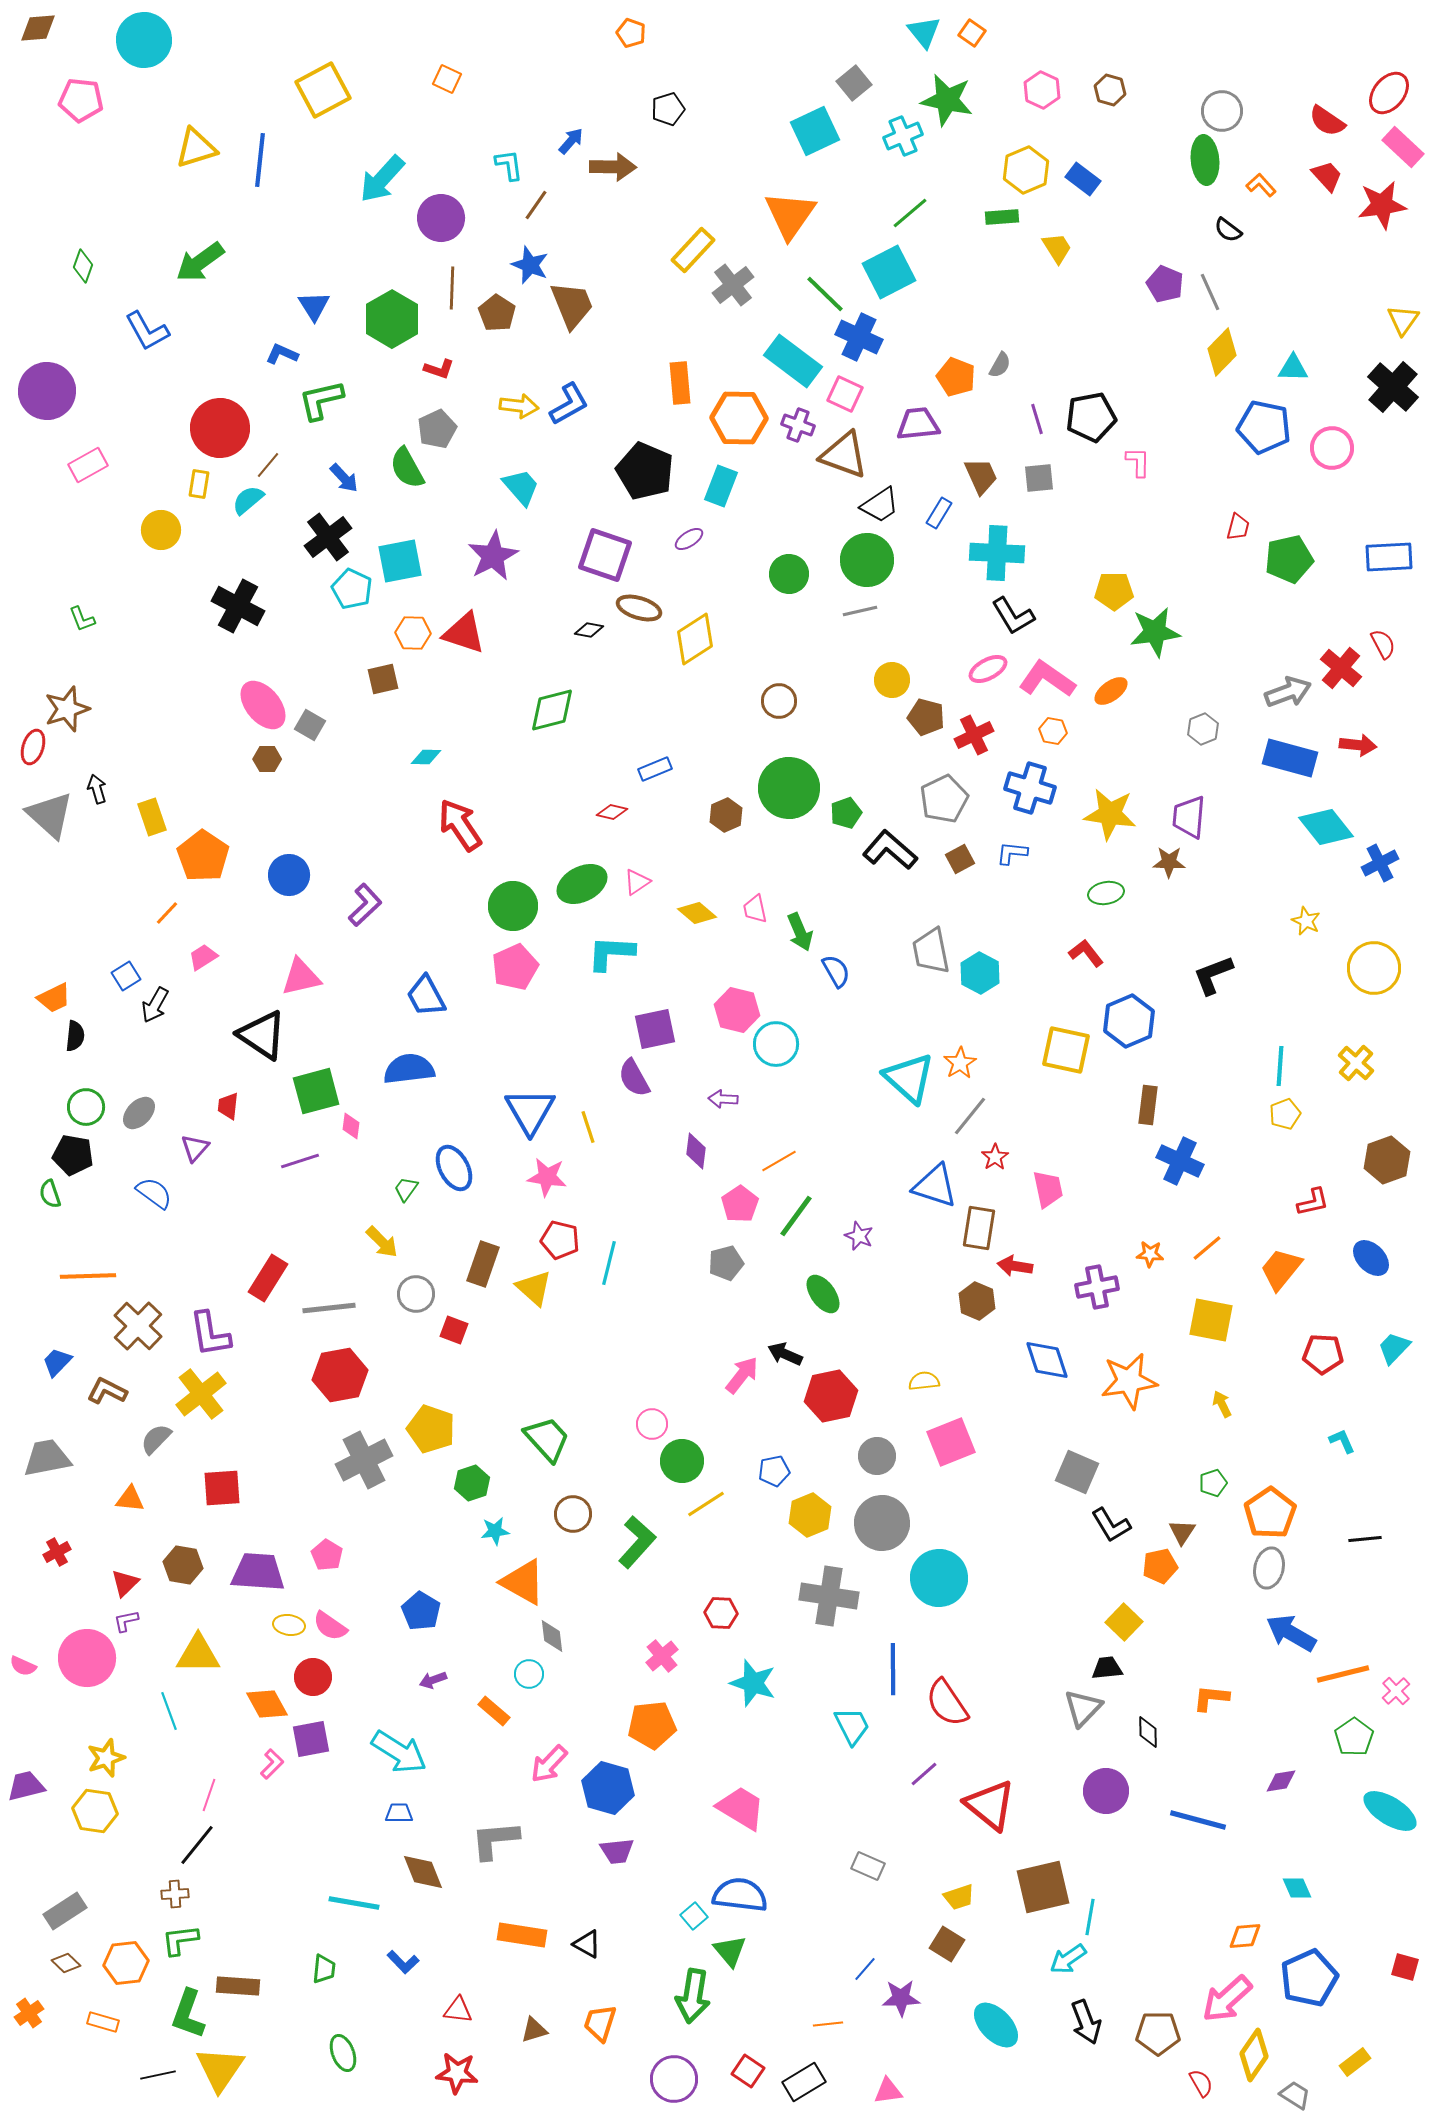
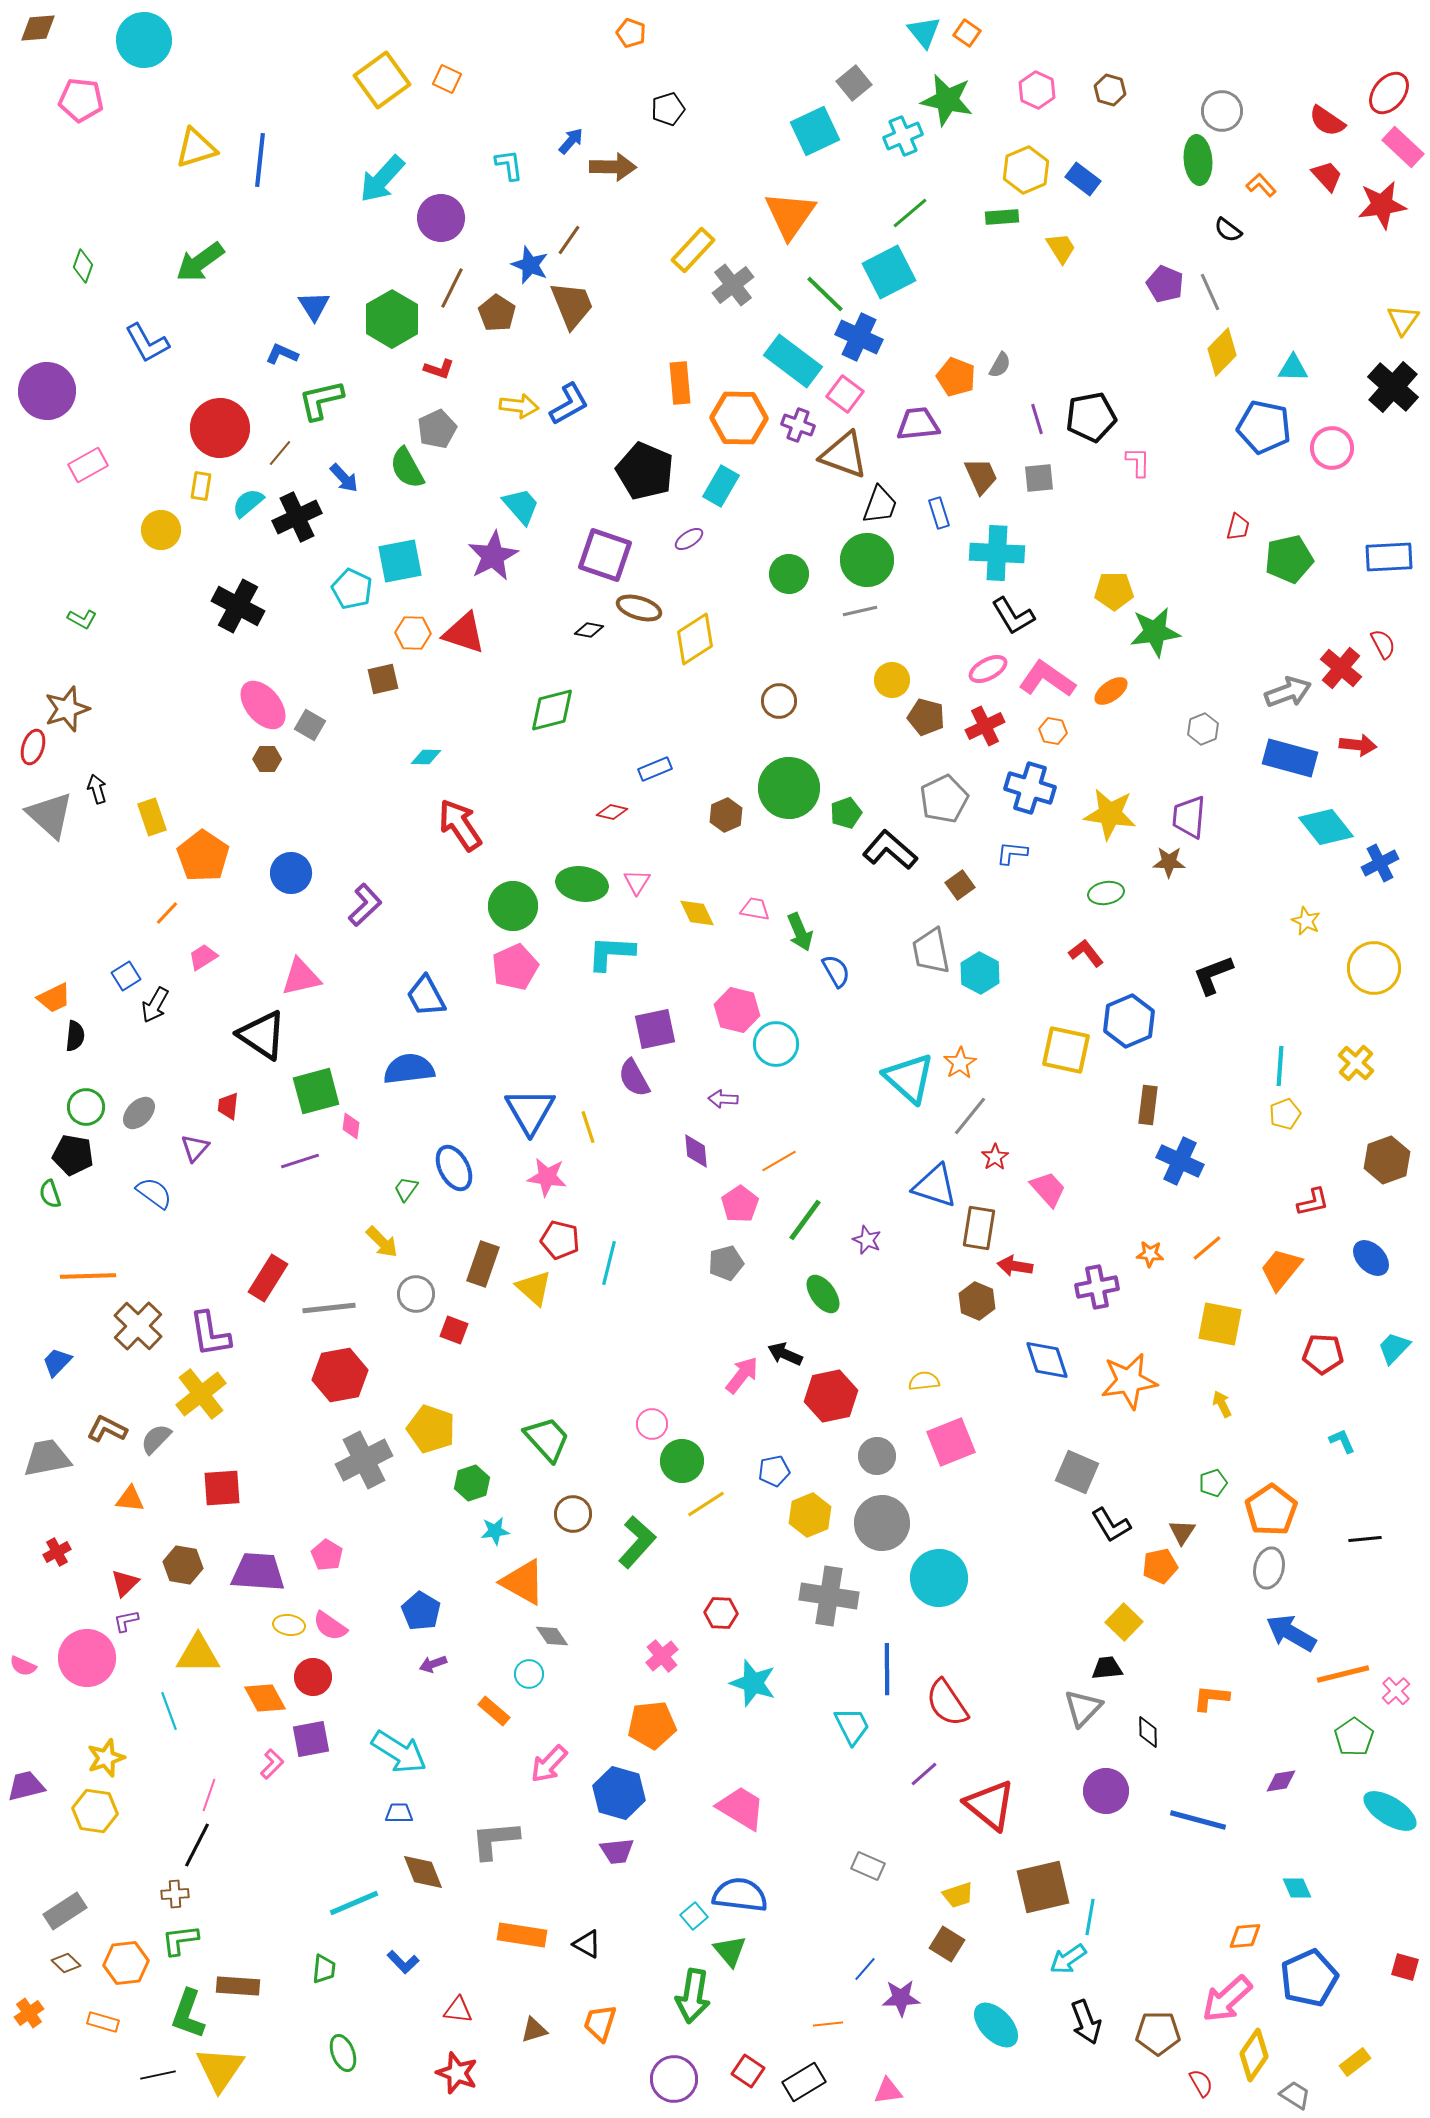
orange square at (972, 33): moved 5 px left
yellow square at (323, 90): moved 59 px right, 10 px up; rotated 8 degrees counterclockwise
pink hexagon at (1042, 90): moved 5 px left
green ellipse at (1205, 160): moved 7 px left
brown line at (536, 205): moved 33 px right, 35 px down
yellow trapezoid at (1057, 248): moved 4 px right
brown line at (452, 288): rotated 24 degrees clockwise
blue L-shape at (147, 331): moved 12 px down
pink square at (845, 394): rotated 12 degrees clockwise
brown line at (268, 465): moved 12 px right, 12 px up
yellow rectangle at (199, 484): moved 2 px right, 2 px down
cyan rectangle at (721, 486): rotated 9 degrees clockwise
cyan trapezoid at (521, 487): moved 19 px down
cyan semicircle at (248, 500): moved 3 px down
black trapezoid at (880, 505): rotated 36 degrees counterclockwise
blue rectangle at (939, 513): rotated 48 degrees counterclockwise
black cross at (328, 537): moved 31 px left, 20 px up; rotated 12 degrees clockwise
green L-shape at (82, 619): rotated 40 degrees counterclockwise
red cross at (974, 735): moved 11 px right, 9 px up
brown square at (960, 859): moved 26 px down; rotated 8 degrees counterclockwise
blue circle at (289, 875): moved 2 px right, 2 px up
pink triangle at (637, 882): rotated 24 degrees counterclockwise
green ellipse at (582, 884): rotated 36 degrees clockwise
pink trapezoid at (755, 909): rotated 112 degrees clockwise
yellow diamond at (697, 913): rotated 24 degrees clockwise
purple diamond at (696, 1151): rotated 12 degrees counterclockwise
pink trapezoid at (1048, 1189): rotated 30 degrees counterclockwise
green line at (796, 1216): moved 9 px right, 4 px down
purple star at (859, 1236): moved 8 px right, 4 px down
yellow square at (1211, 1320): moved 9 px right, 4 px down
brown L-shape at (107, 1391): moved 38 px down
orange pentagon at (1270, 1513): moved 1 px right, 3 px up
gray diamond at (552, 1636): rotated 28 degrees counterclockwise
blue line at (893, 1669): moved 6 px left
purple arrow at (433, 1680): moved 16 px up
orange diamond at (267, 1704): moved 2 px left, 6 px up
blue hexagon at (608, 1788): moved 11 px right, 5 px down
black line at (197, 1845): rotated 12 degrees counterclockwise
yellow trapezoid at (959, 1897): moved 1 px left, 2 px up
cyan line at (354, 1903): rotated 33 degrees counterclockwise
red star at (457, 2073): rotated 15 degrees clockwise
